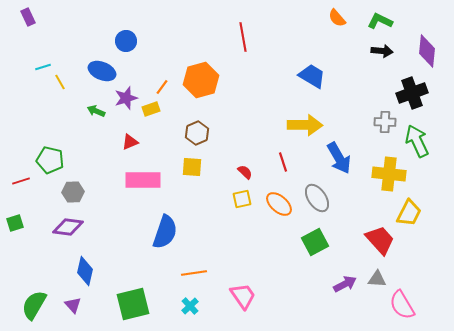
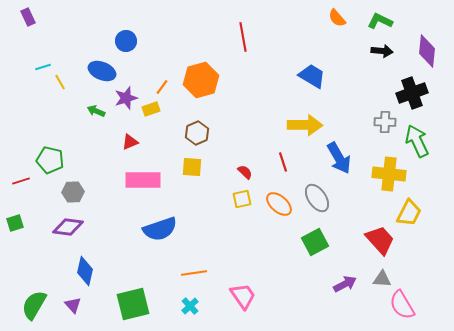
blue semicircle at (165, 232): moved 5 px left, 3 px up; rotated 52 degrees clockwise
gray triangle at (377, 279): moved 5 px right
